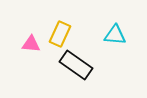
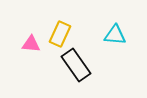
black rectangle: rotated 20 degrees clockwise
